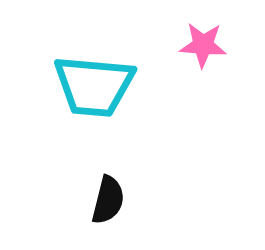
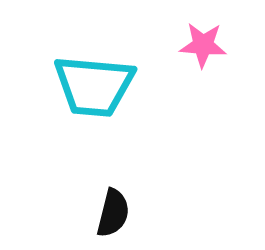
black semicircle: moved 5 px right, 13 px down
